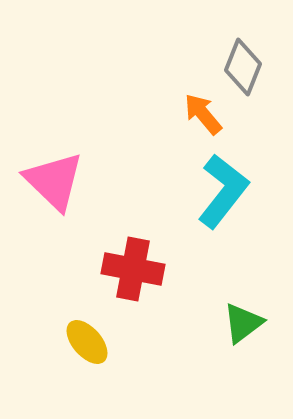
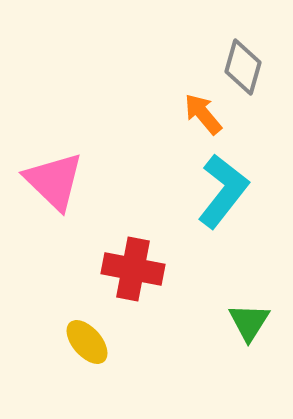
gray diamond: rotated 6 degrees counterclockwise
green triangle: moved 6 px right, 1 px up; rotated 21 degrees counterclockwise
